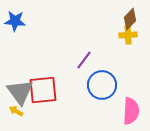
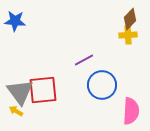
purple line: rotated 24 degrees clockwise
